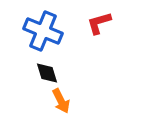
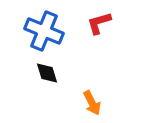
blue cross: moved 1 px right
orange arrow: moved 31 px right, 2 px down
